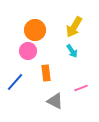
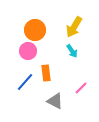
blue line: moved 10 px right
pink line: rotated 24 degrees counterclockwise
